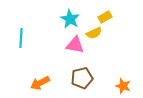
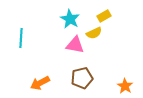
yellow rectangle: moved 1 px left, 1 px up
orange star: moved 2 px right; rotated 14 degrees clockwise
